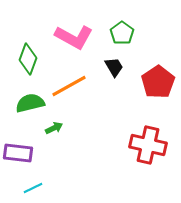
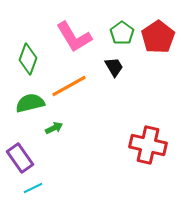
pink L-shape: rotated 30 degrees clockwise
red pentagon: moved 45 px up
purple rectangle: moved 2 px right, 5 px down; rotated 48 degrees clockwise
